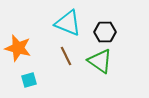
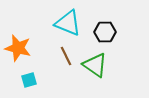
green triangle: moved 5 px left, 4 px down
